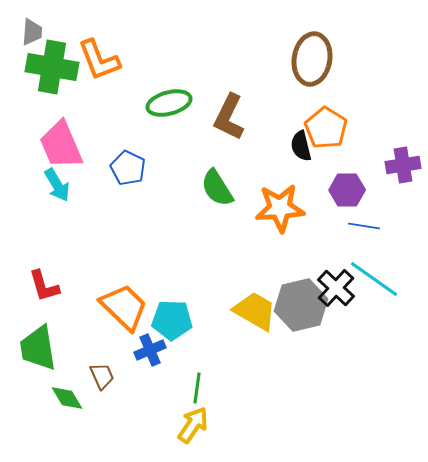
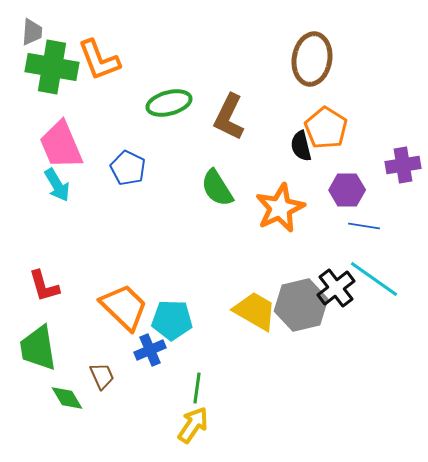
orange star: rotated 21 degrees counterclockwise
black cross: rotated 9 degrees clockwise
